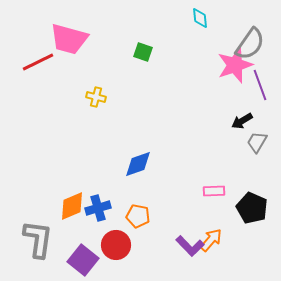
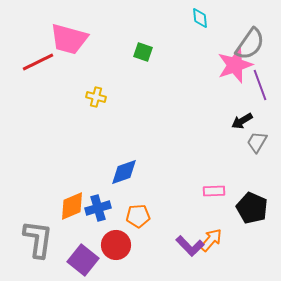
blue diamond: moved 14 px left, 8 px down
orange pentagon: rotated 15 degrees counterclockwise
